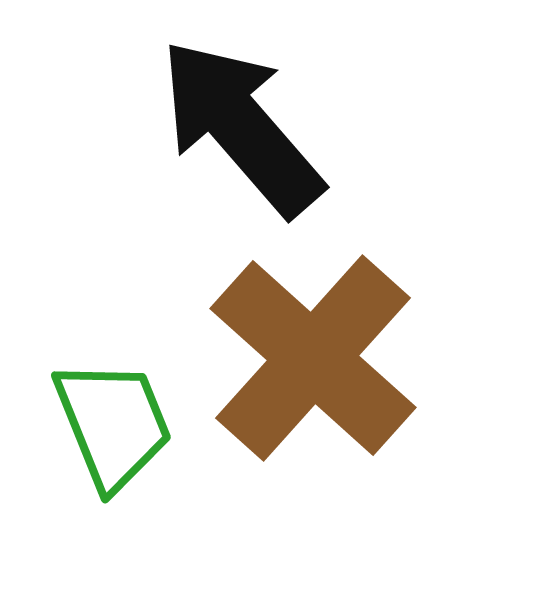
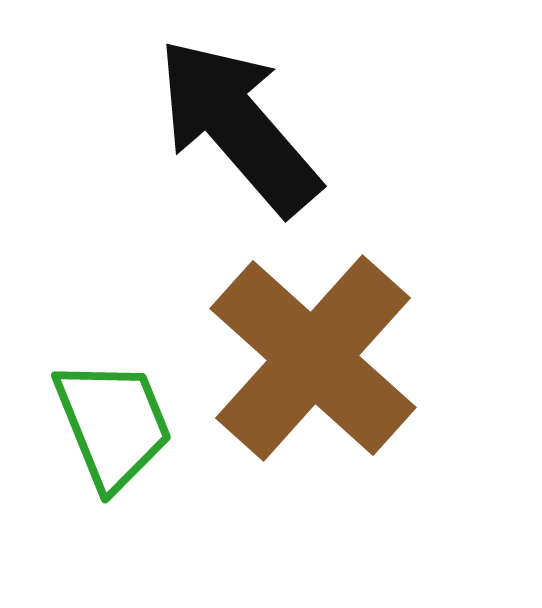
black arrow: moved 3 px left, 1 px up
